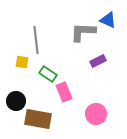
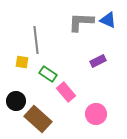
gray L-shape: moved 2 px left, 10 px up
pink rectangle: moved 2 px right; rotated 18 degrees counterclockwise
brown rectangle: rotated 32 degrees clockwise
